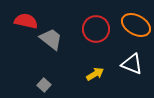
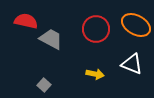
gray trapezoid: rotated 10 degrees counterclockwise
yellow arrow: rotated 42 degrees clockwise
